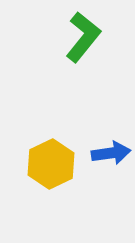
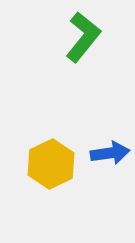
blue arrow: moved 1 px left
